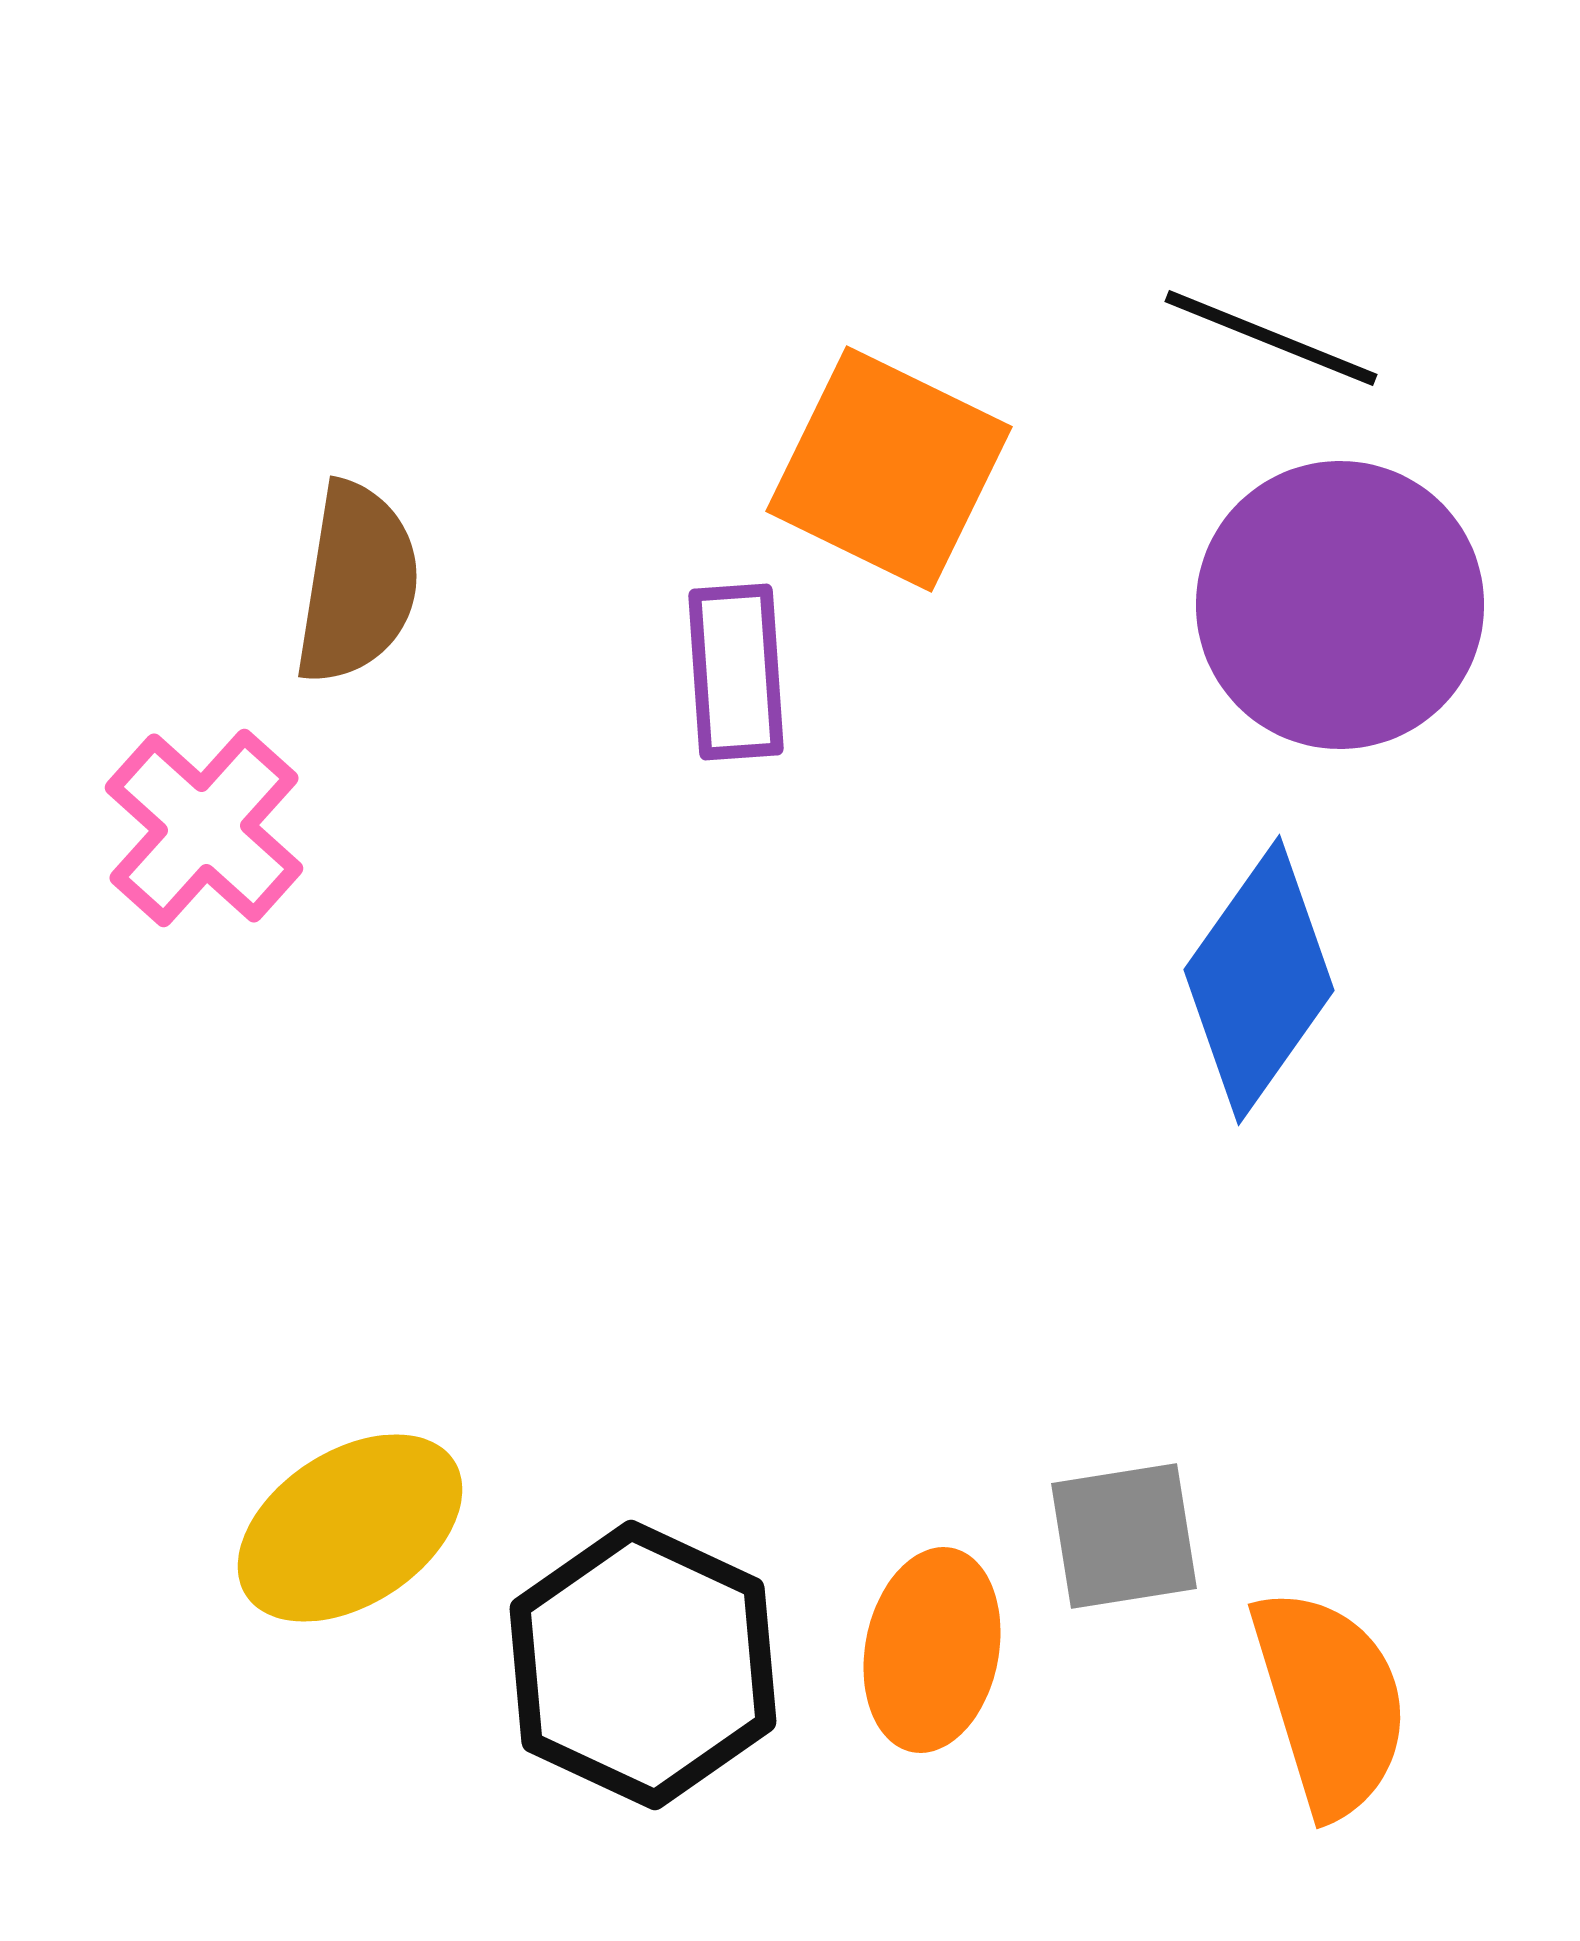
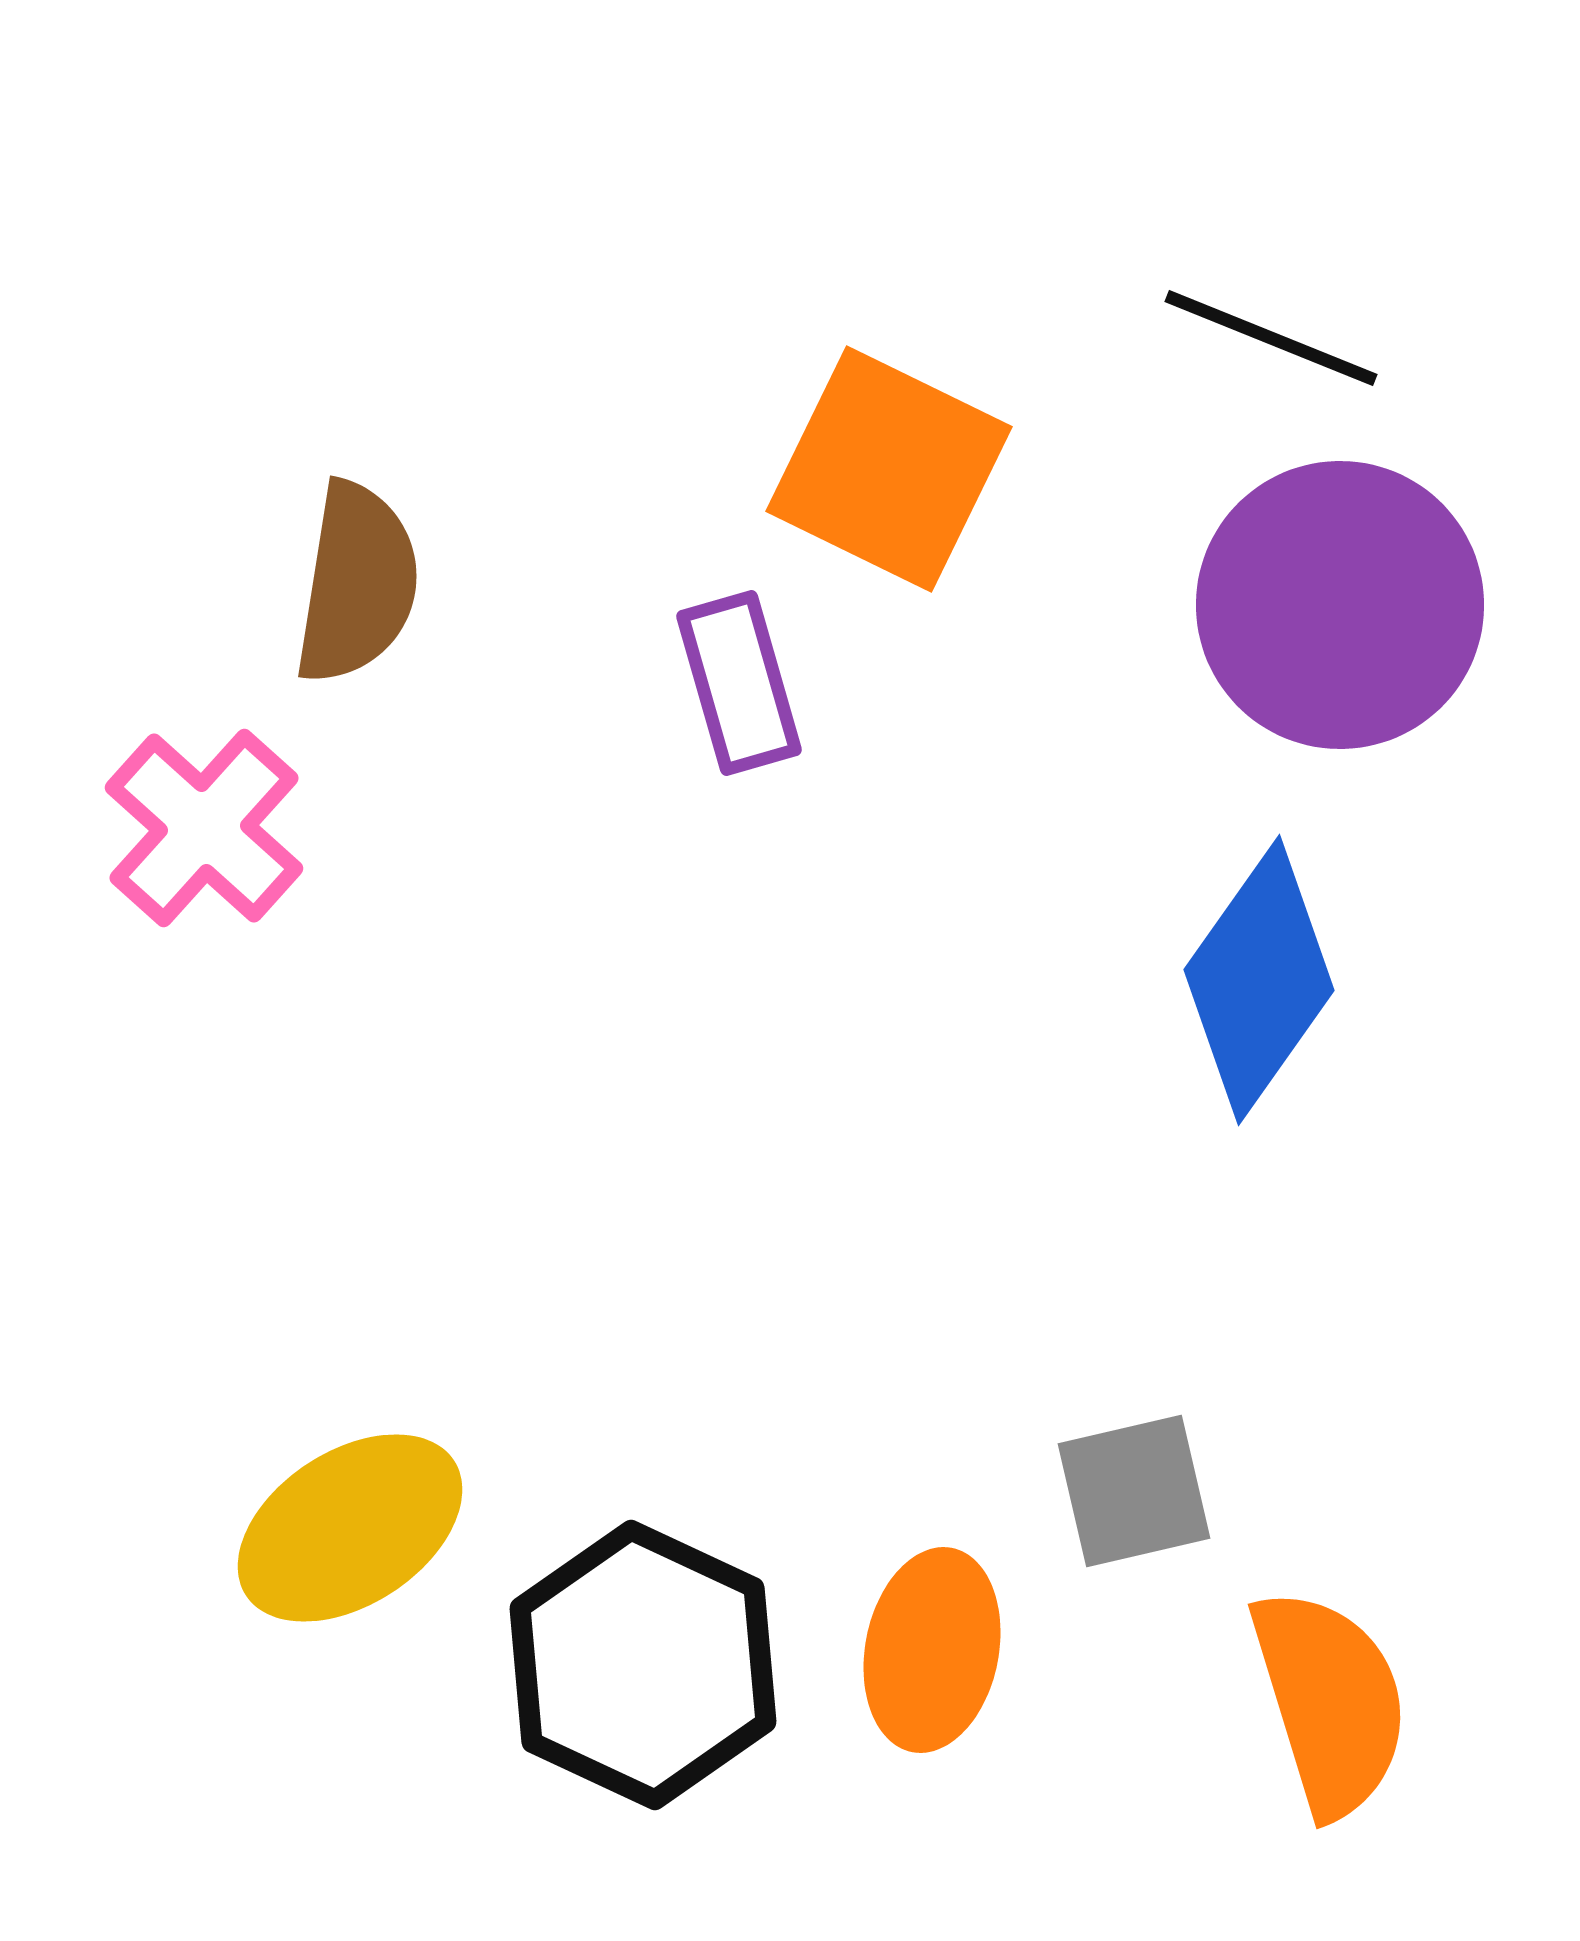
purple rectangle: moved 3 px right, 11 px down; rotated 12 degrees counterclockwise
gray square: moved 10 px right, 45 px up; rotated 4 degrees counterclockwise
